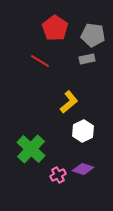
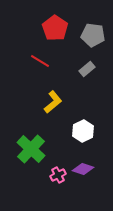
gray rectangle: moved 10 px down; rotated 28 degrees counterclockwise
yellow L-shape: moved 16 px left
